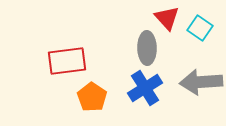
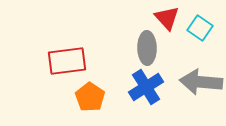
gray arrow: rotated 9 degrees clockwise
blue cross: moved 1 px right, 1 px up
orange pentagon: moved 2 px left
